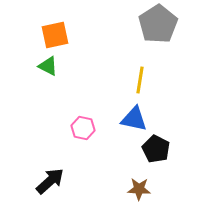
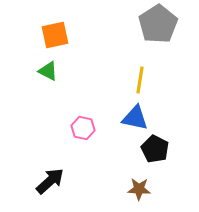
green triangle: moved 5 px down
blue triangle: moved 1 px right, 1 px up
black pentagon: moved 1 px left
